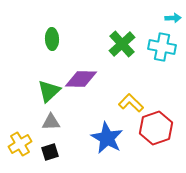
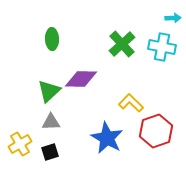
red hexagon: moved 3 px down
